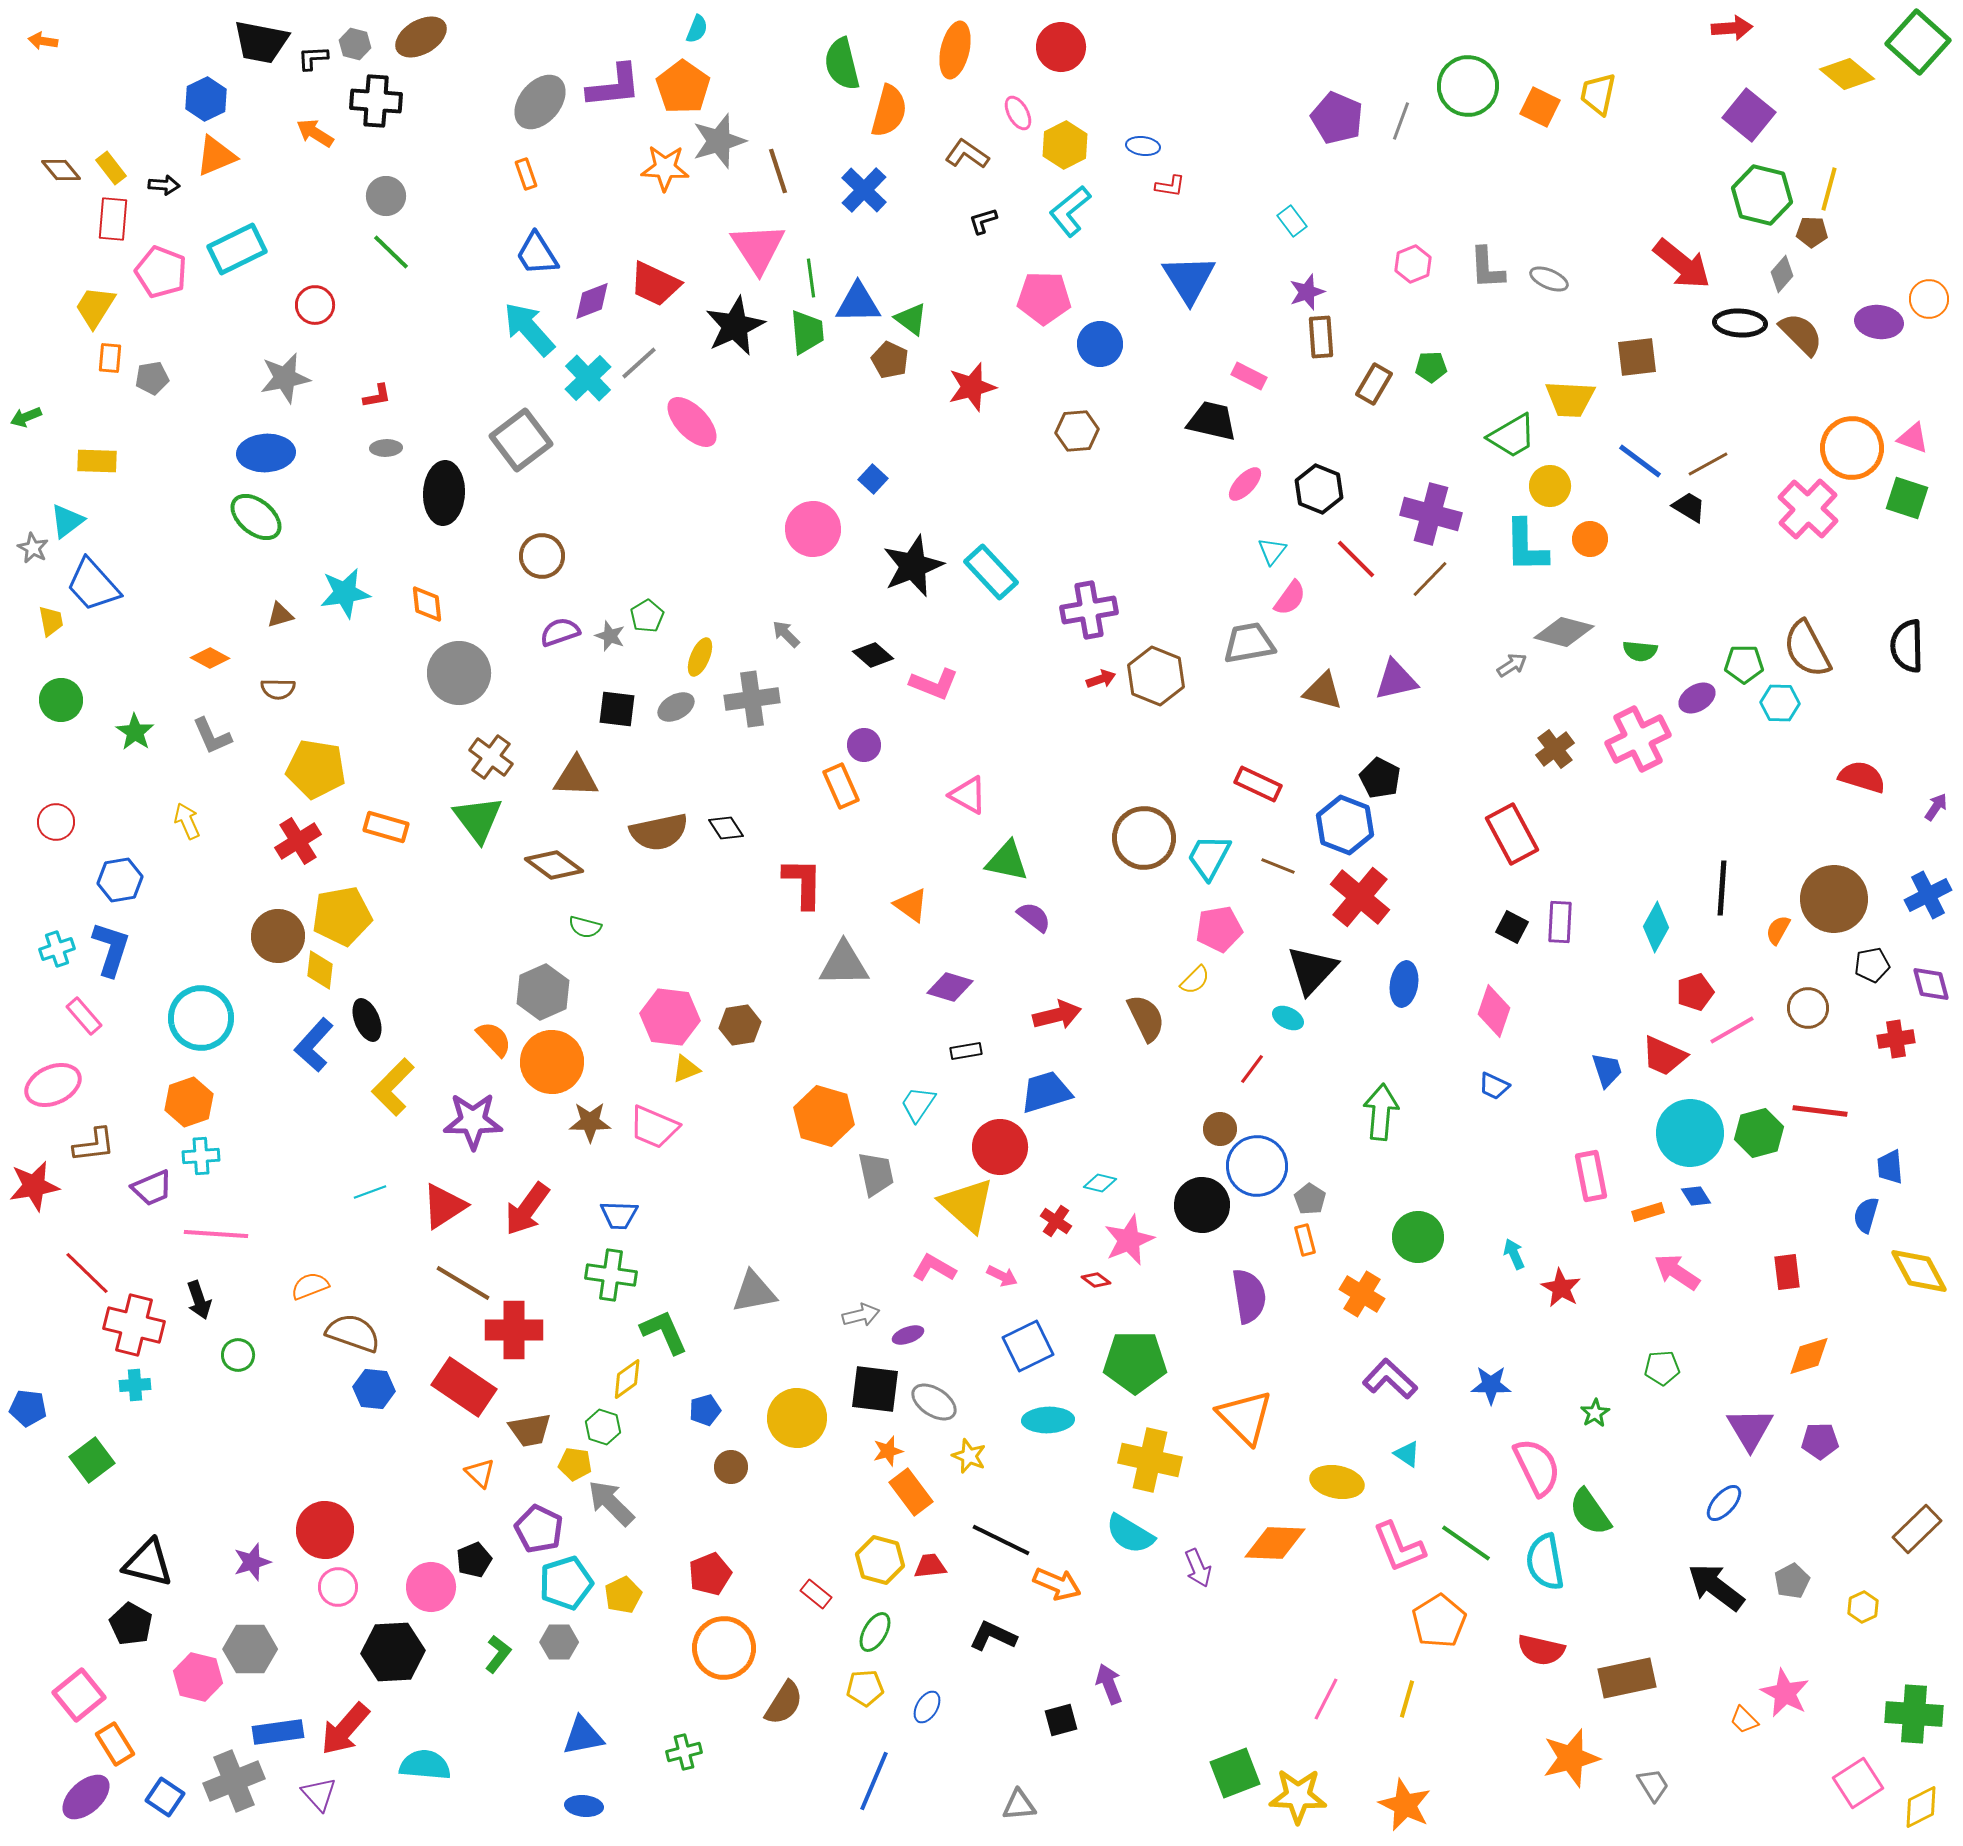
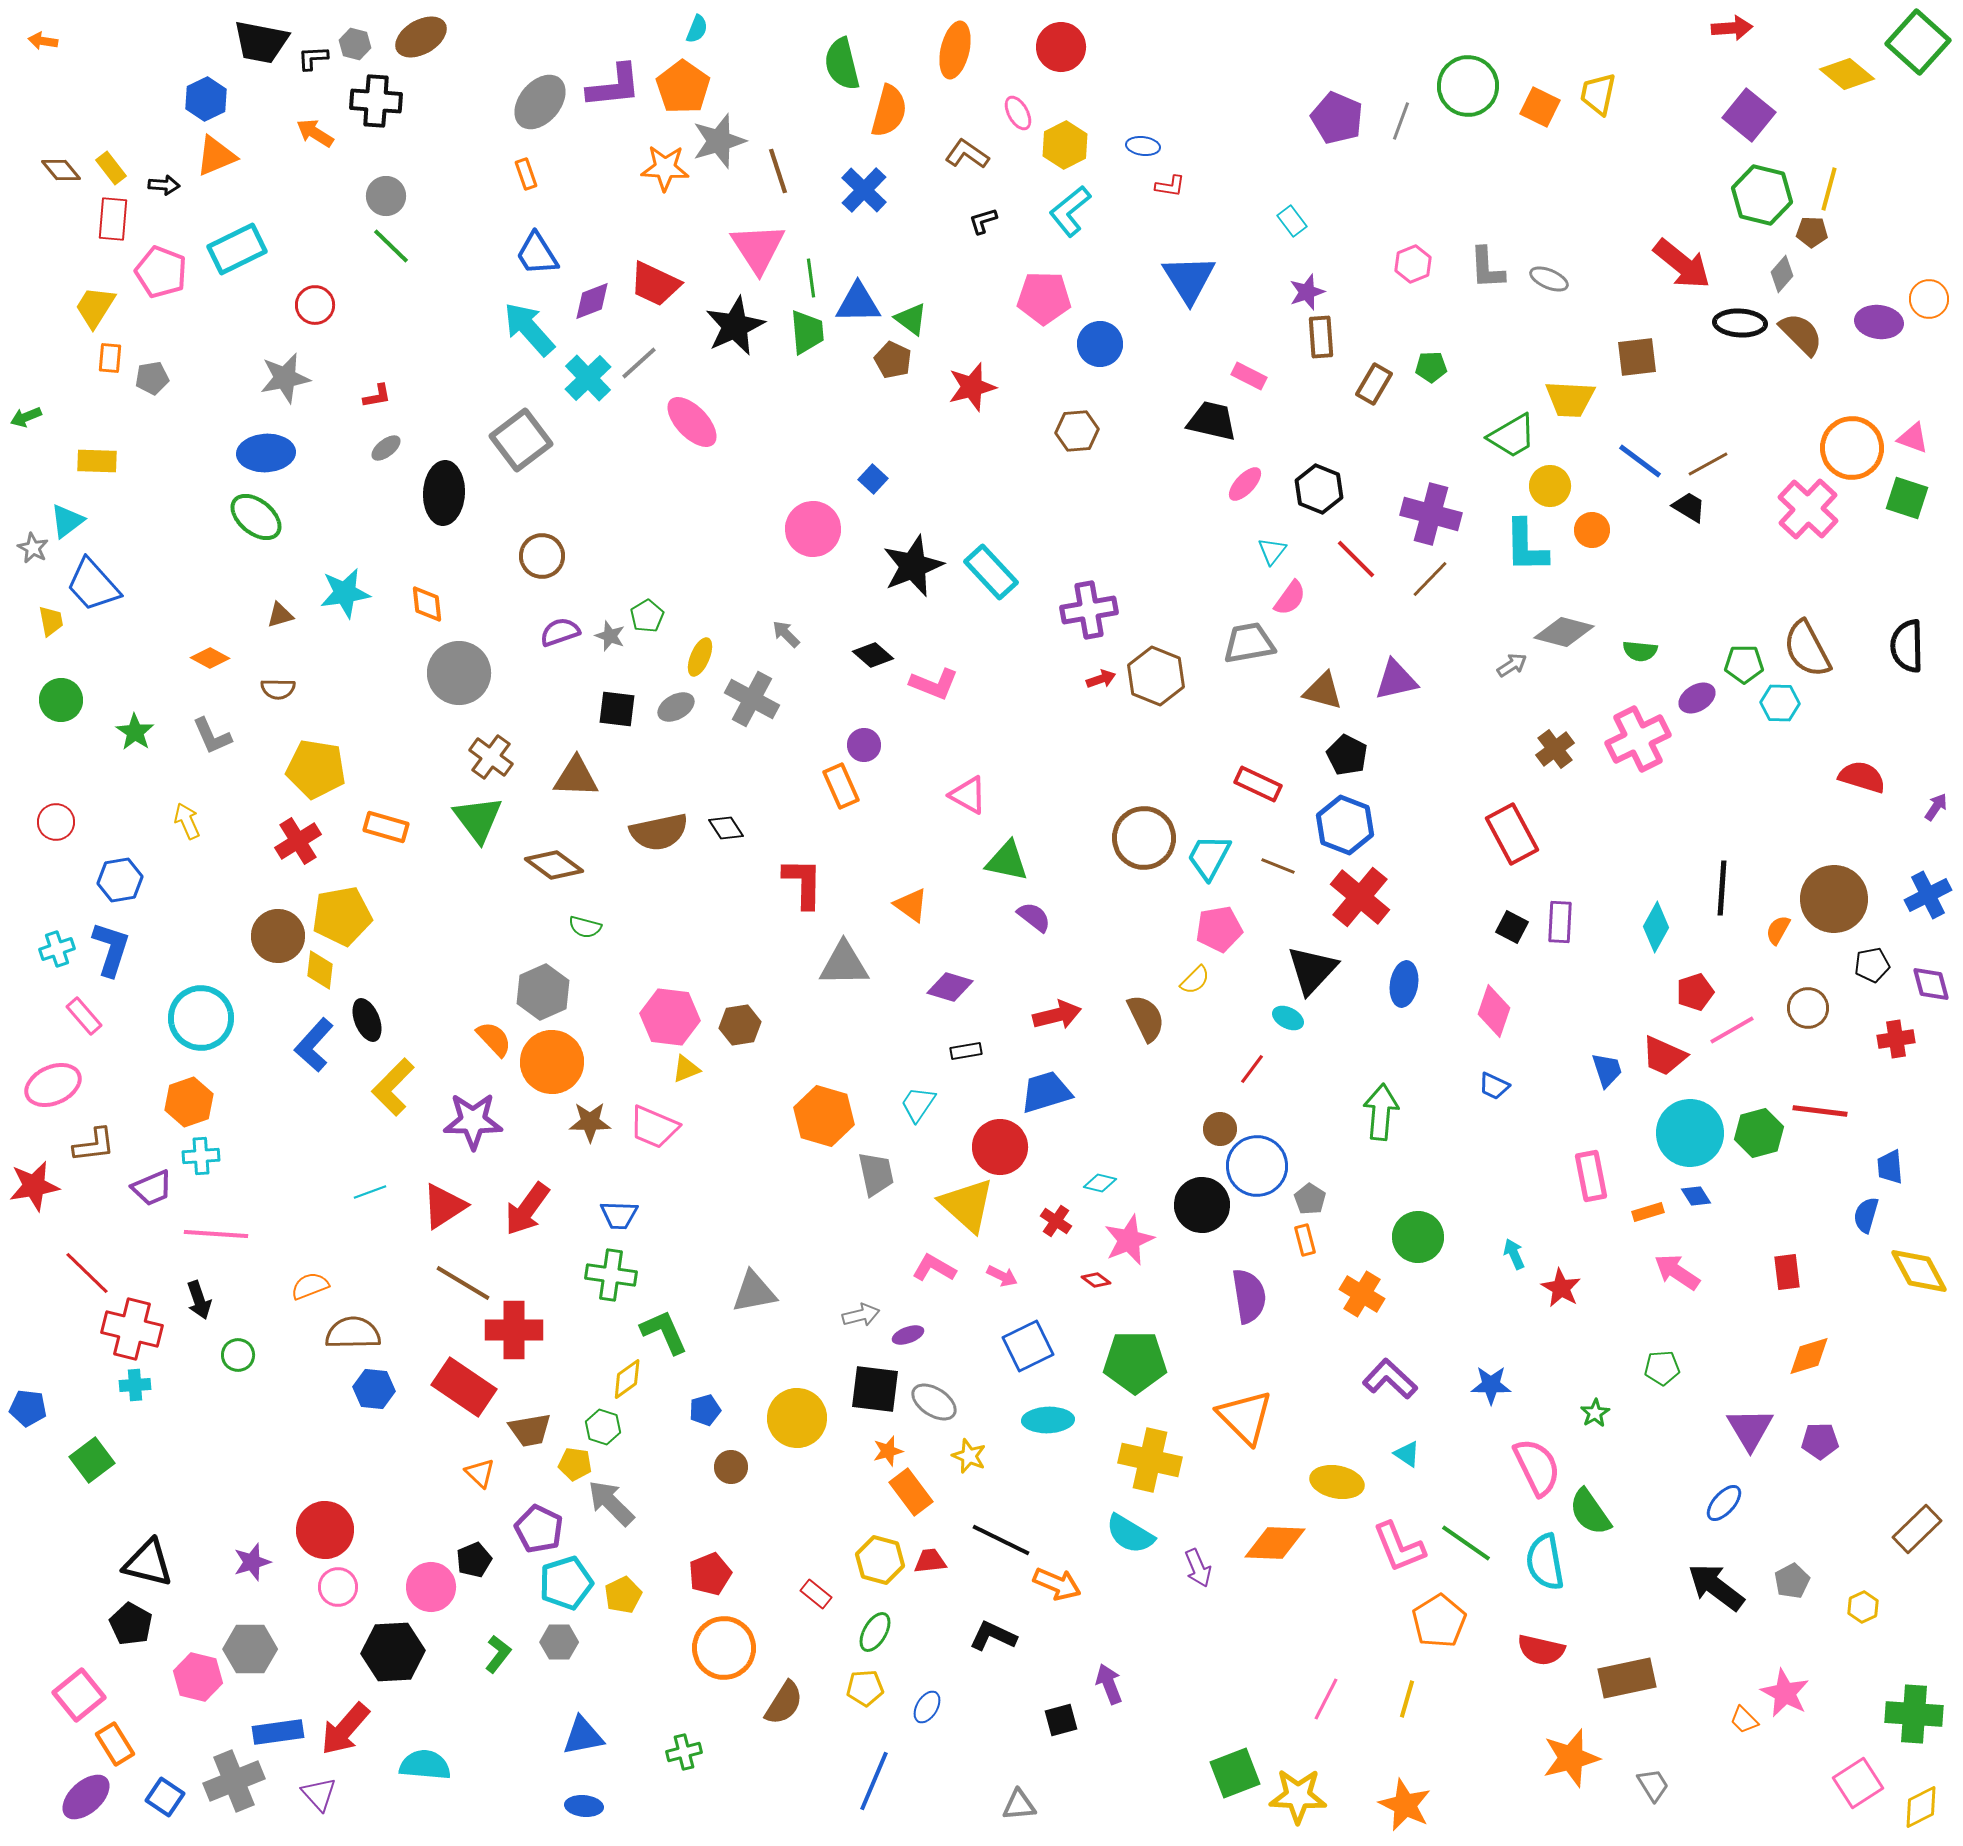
green line at (391, 252): moved 6 px up
brown pentagon at (890, 360): moved 3 px right
gray ellipse at (386, 448): rotated 36 degrees counterclockwise
orange circle at (1590, 539): moved 2 px right, 9 px up
gray cross at (752, 699): rotated 36 degrees clockwise
black pentagon at (1380, 778): moved 33 px left, 23 px up
red cross at (134, 1325): moved 2 px left, 4 px down
brown semicircle at (353, 1333): rotated 20 degrees counterclockwise
red trapezoid at (930, 1566): moved 5 px up
